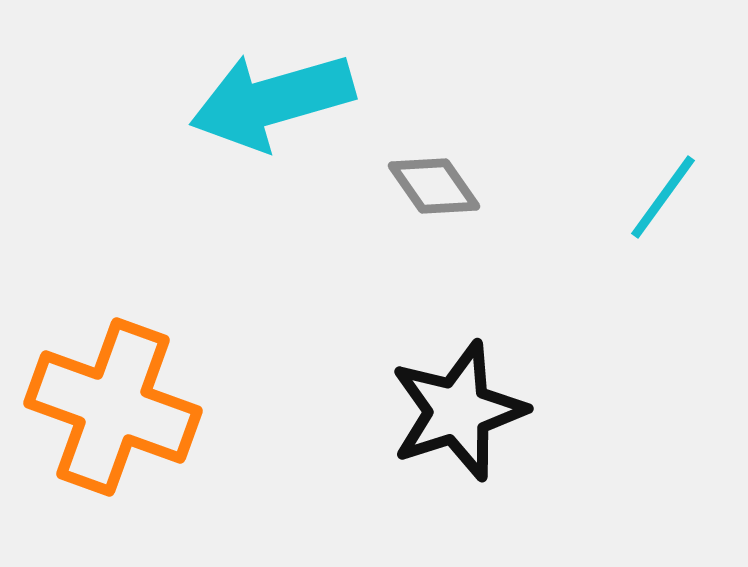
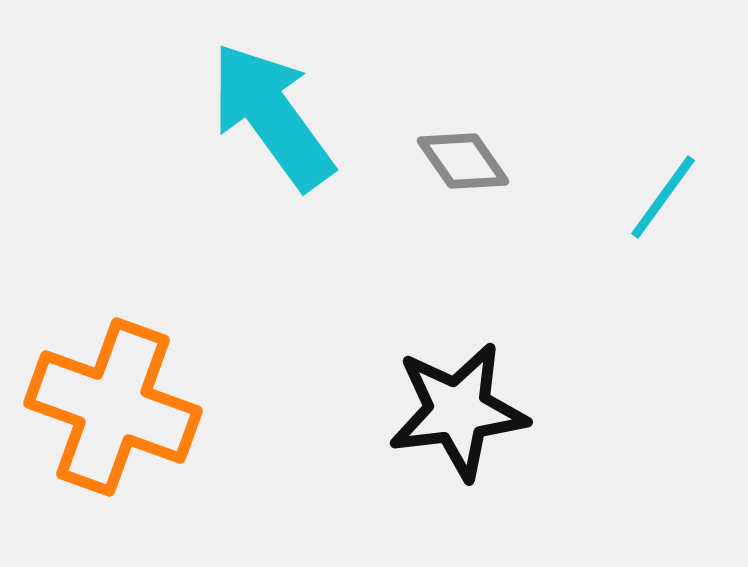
cyan arrow: moved 15 px down; rotated 70 degrees clockwise
gray diamond: moved 29 px right, 25 px up
black star: rotated 11 degrees clockwise
